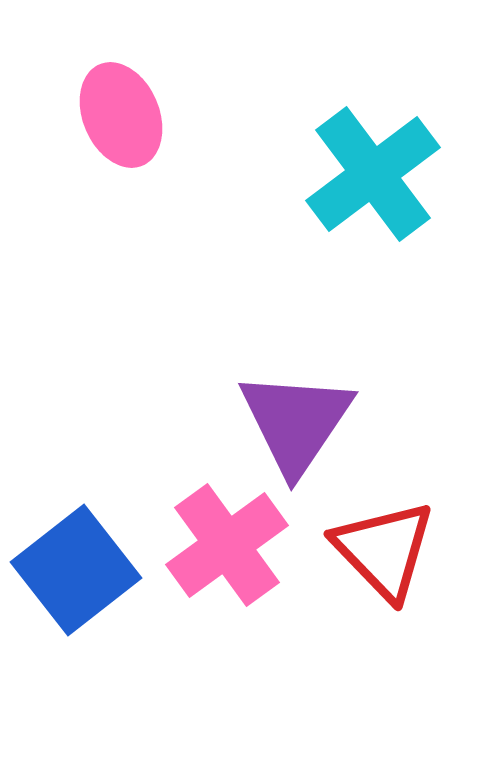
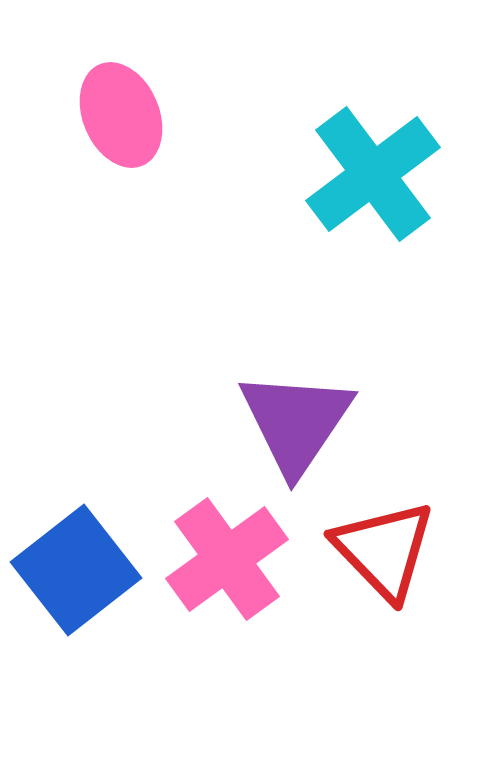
pink cross: moved 14 px down
